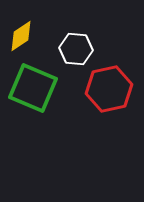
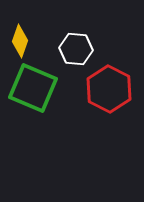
yellow diamond: moved 1 px left, 5 px down; rotated 36 degrees counterclockwise
red hexagon: rotated 21 degrees counterclockwise
